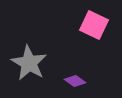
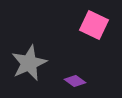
gray star: rotated 18 degrees clockwise
